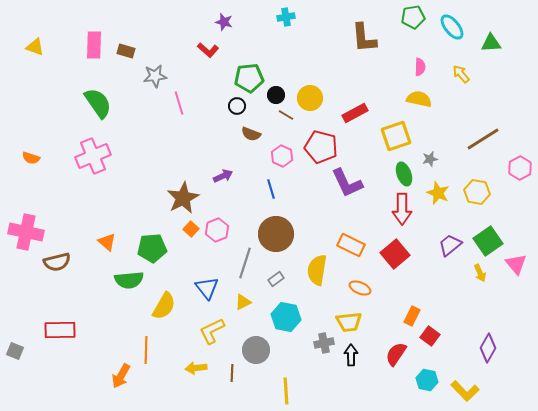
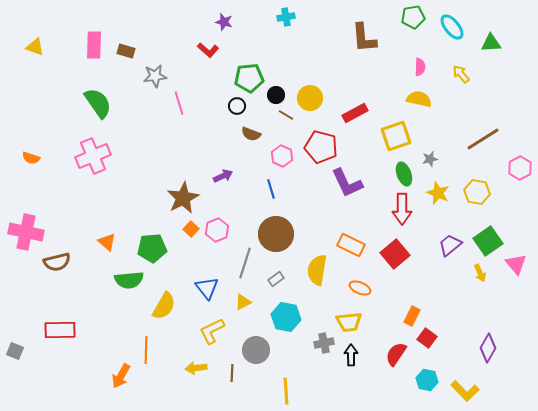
red square at (430, 336): moved 3 px left, 2 px down
